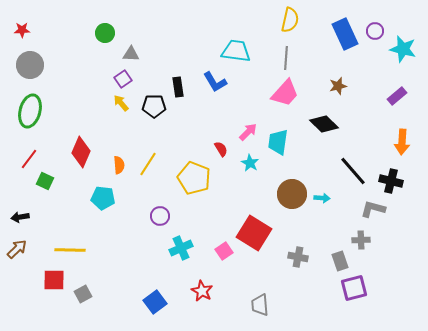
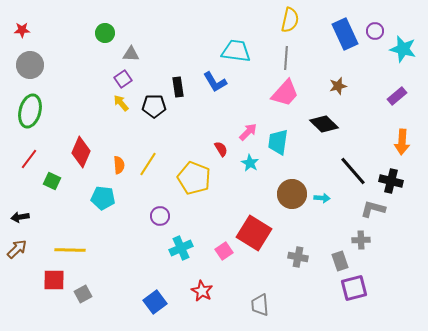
green square at (45, 181): moved 7 px right
